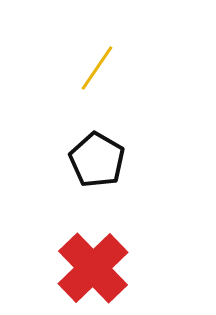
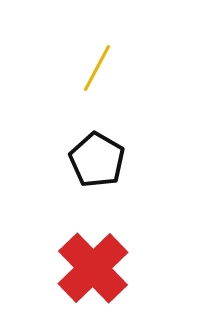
yellow line: rotated 6 degrees counterclockwise
